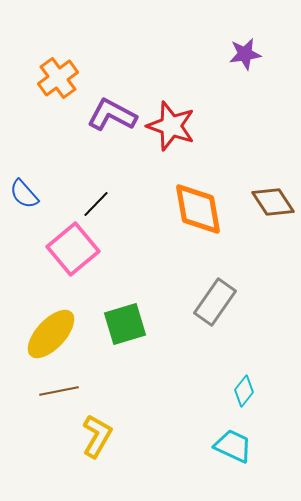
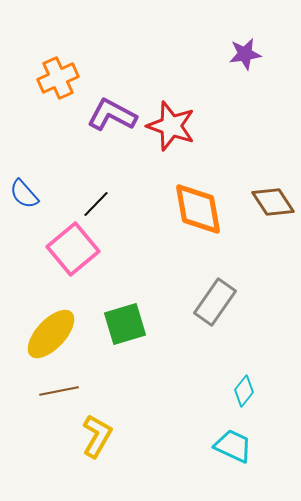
orange cross: rotated 12 degrees clockwise
